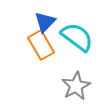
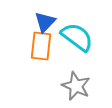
orange rectangle: moved 1 px down; rotated 36 degrees clockwise
gray star: rotated 20 degrees counterclockwise
